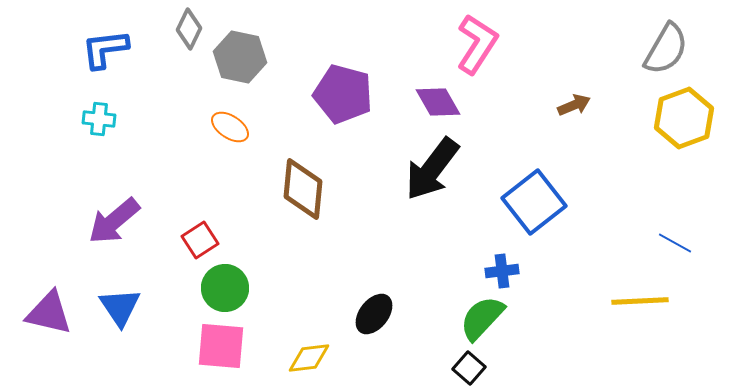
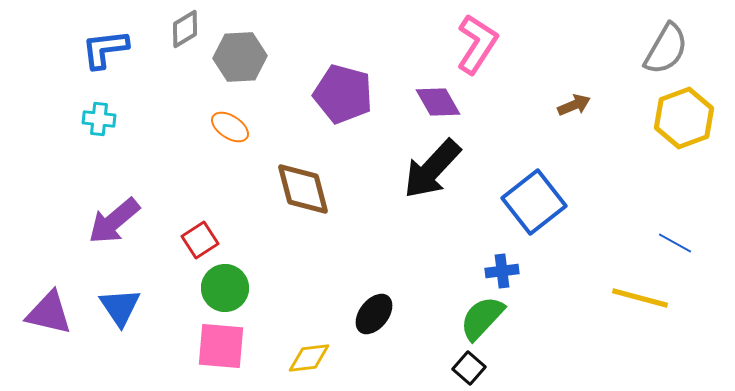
gray diamond: moved 4 px left; rotated 33 degrees clockwise
gray hexagon: rotated 15 degrees counterclockwise
black arrow: rotated 6 degrees clockwise
brown diamond: rotated 20 degrees counterclockwise
yellow line: moved 3 px up; rotated 18 degrees clockwise
